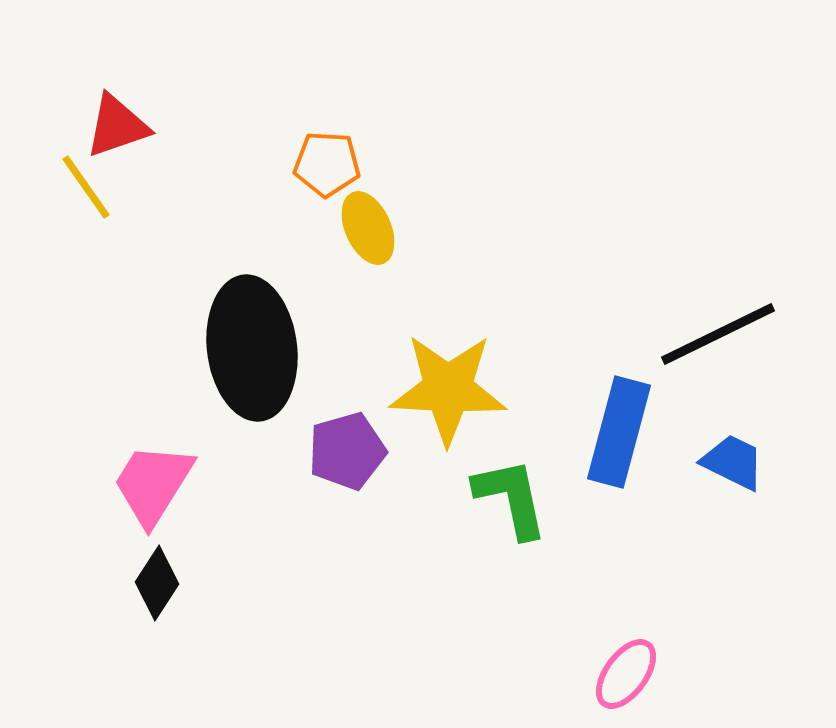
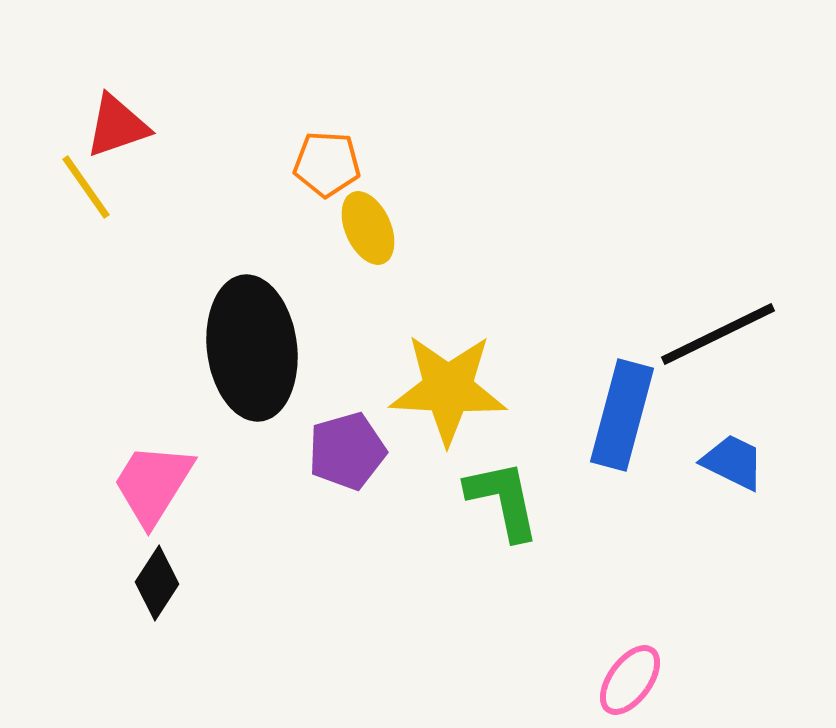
blue rectangle: moved 3 px right, 17 px up
green L-shape: moved 8 px left, 2 px down
pink ellipse: moved 4 px right, 6 px down
